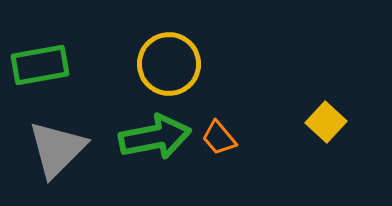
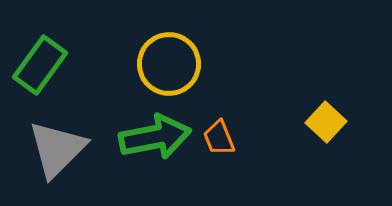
green rectangle: rotated 44 degrees counterclockwise
orange trapezoid: rotated 18 degrees clockwise
